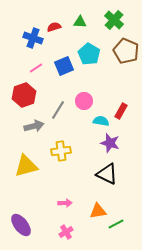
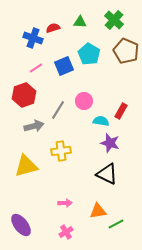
red semicircle: moved 1 px left, 1 px down
